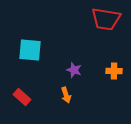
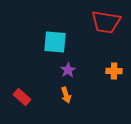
red trapezoid: moved 3 px down
cyan square: moved 25 px right, 8 px up
purple star: moved 6 px left; rotated 21 degrees clockwise
